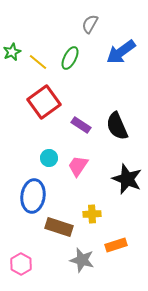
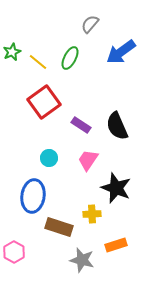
gray semicircle: rotated 12 degrees clockwise
pink trapezoid: moved 10 px right, 6 px up
black star: moved 11 px left, 9 px down
pink hexagon: moved 7 px left, 12 px up
